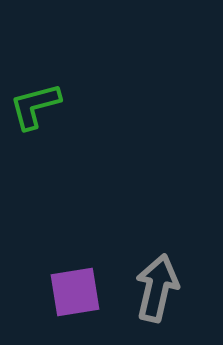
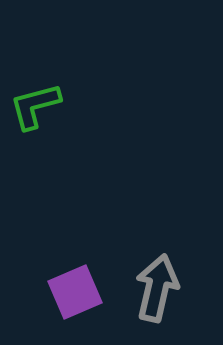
purple square: rotated 14 degrees counterclockwise
